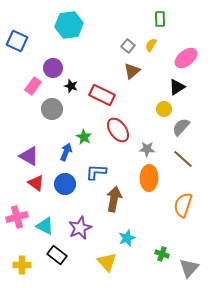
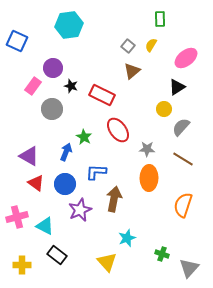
brown line: rotated 10 degrees counterclockwise
purple star: moved 18 px up
